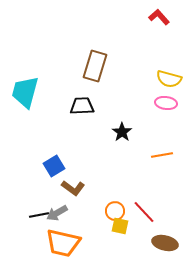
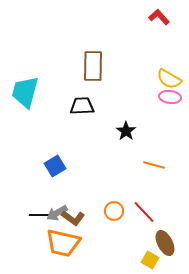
brown rectangle: moved 2 px left; rotated 16 degrees counterclockwise
yellow semicircle: rotated 15 degrees clockwise
pink ellipse: moved 4 px right, 6 px up
black star: moved 4 px right, 1 px up
orange line: moved 8 px left, 10 px down; rotated 25 degrees clockwise
blue square: moved 1 px right
brown L-shape: moved 30 px down
orange circle: moved 1 px left
black line: rotated 12 degrees clockwise
yellow square: moved 30 px right, 34 px down; rotated 18 degrees clockwise
brown ellipse: rotated 50 degrees clockwise
